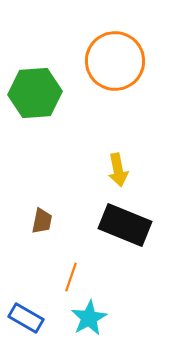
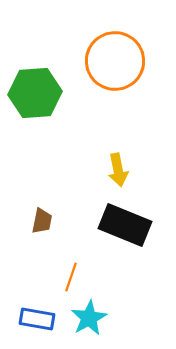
blue rectangle: moved 11 px right, 1 px down; rotated 20 degrees counterclockwise
